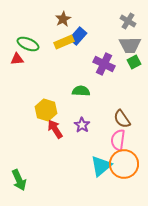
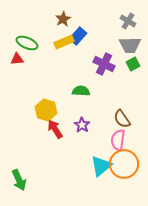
green ellipse: moved 1 px left, 1 px up
green square: moved 1 px left, 2 px down
